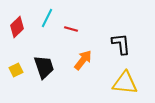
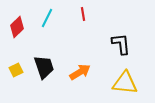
red line: moved 12 px right, 15 px up; rotated 64 degrees clockwise
orange arrow: moved 3 px left, 12 px down; rotated 20 degrees clockwise
